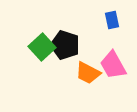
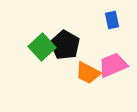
black pentagon: rotated 12 degrees clockwise
pink trapezoid: rotated 96 degrees clockwise
